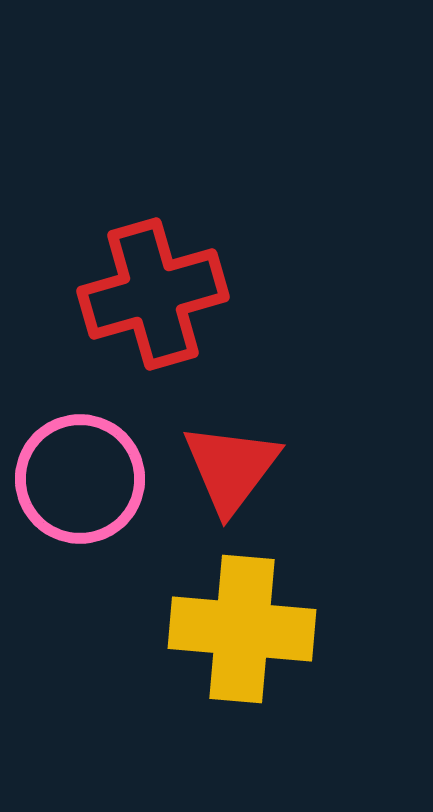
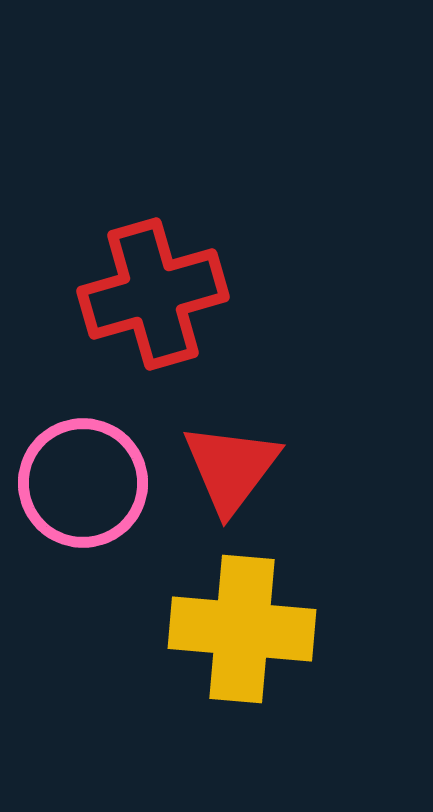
pink circle: moved 3 px right, 4 px down
